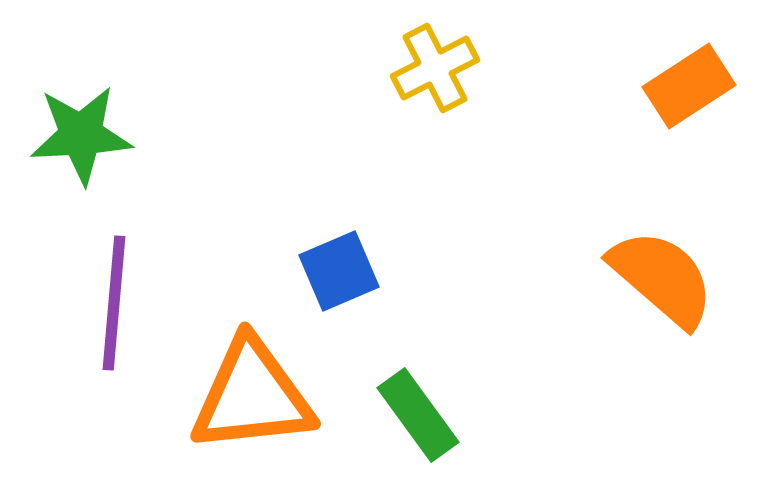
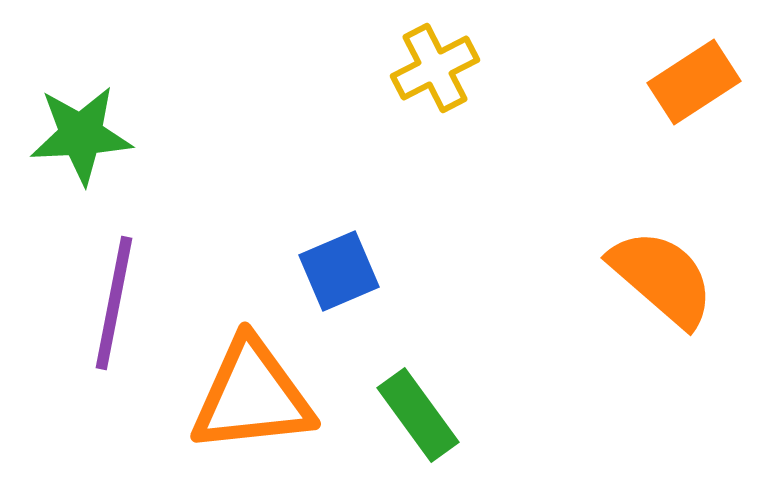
orange rectangle: moved 5 px right, 4 px up
purple line: rotated 6 degrees clockwise
